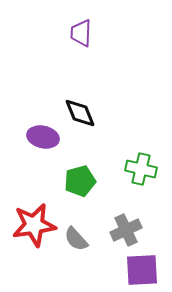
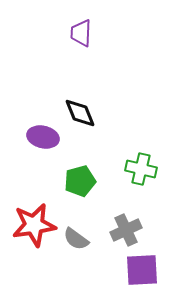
gray semicircle: rotated 12 degrees counterclockwise
